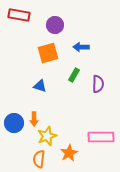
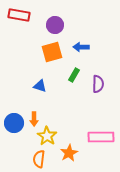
orange square: moved 4 px right, 1 px up
yellow star: rotated 18 degrees counterclockwise
